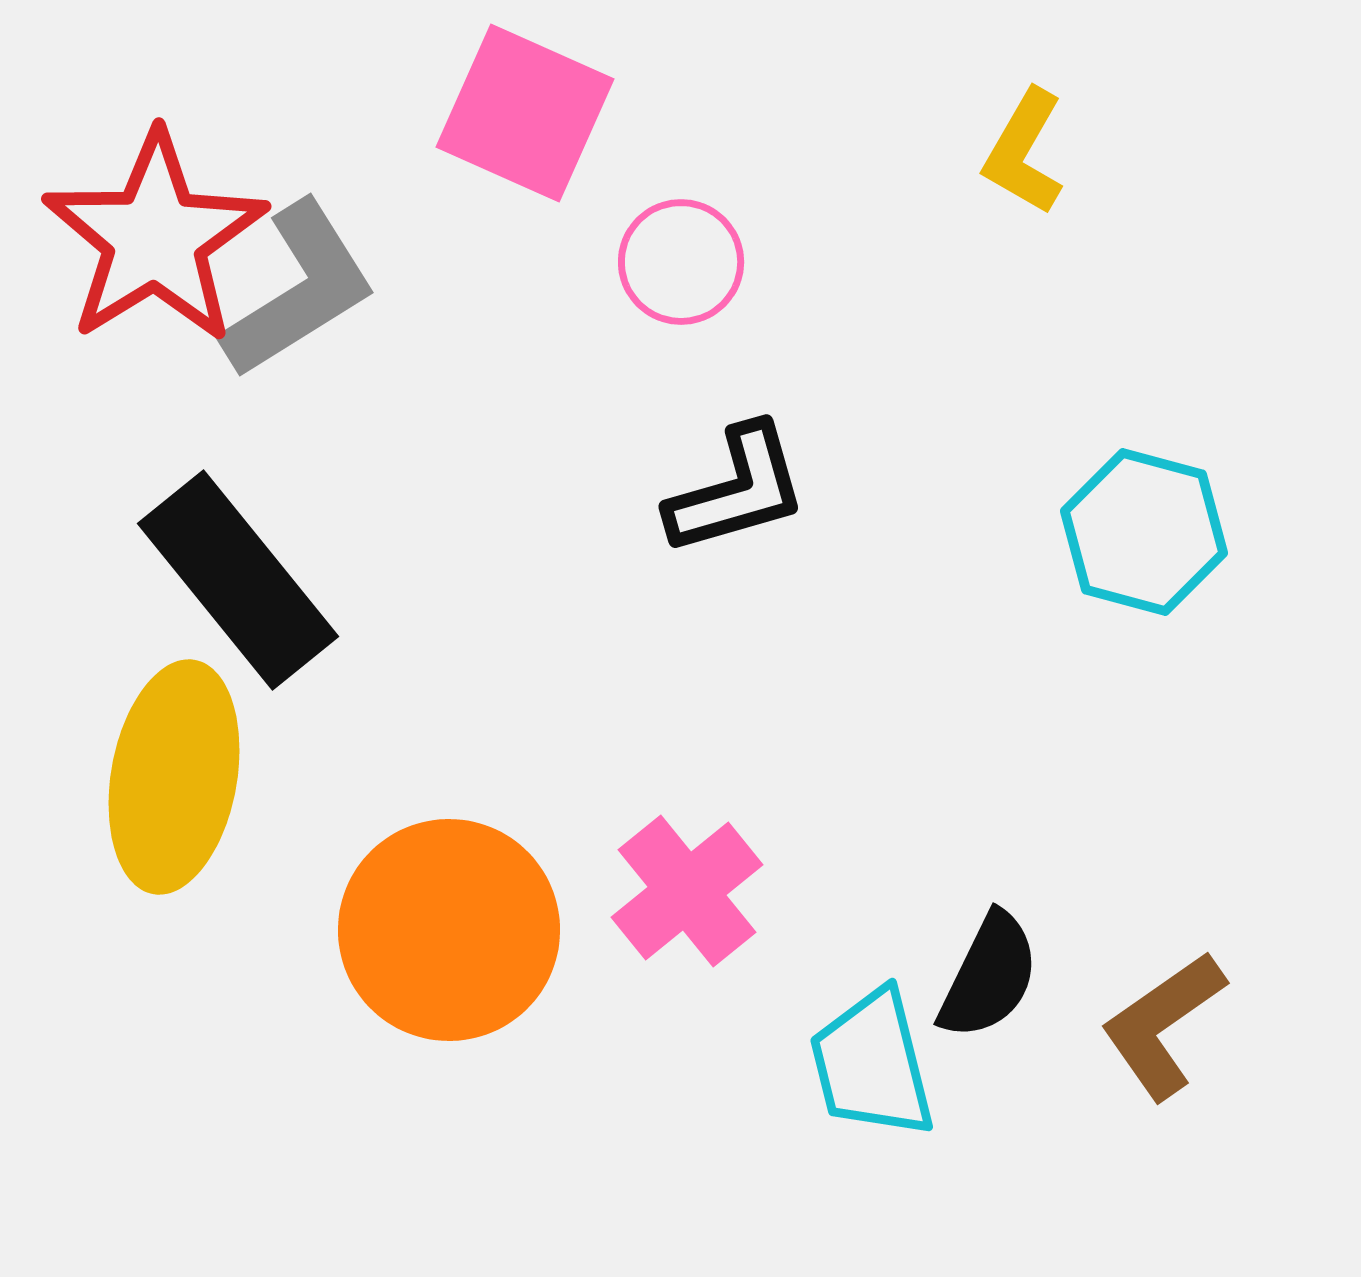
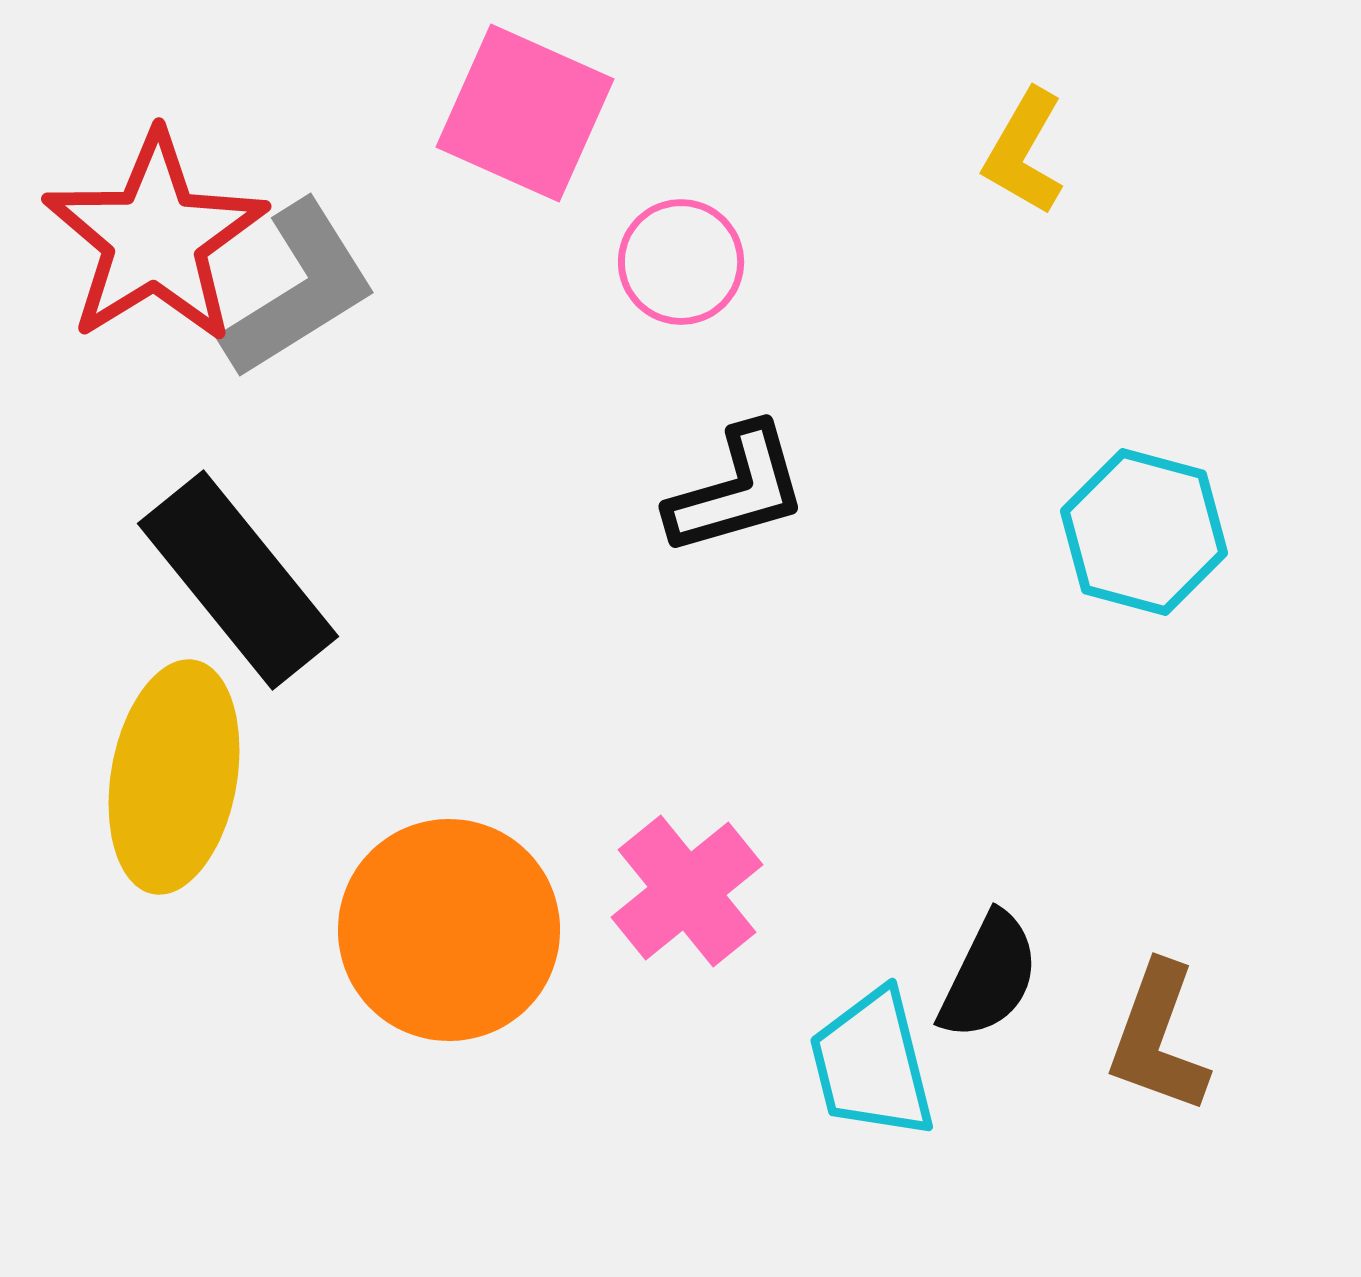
brown L-shape: moved 5 px left, 13 px down; rotated 35 degrees counterclockwise
